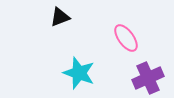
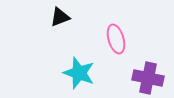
pink ellipse: moved 10 px left, 1 px down; rotated 20 degrees clockwise
purple cross: rotated 36 degrees clockwise
